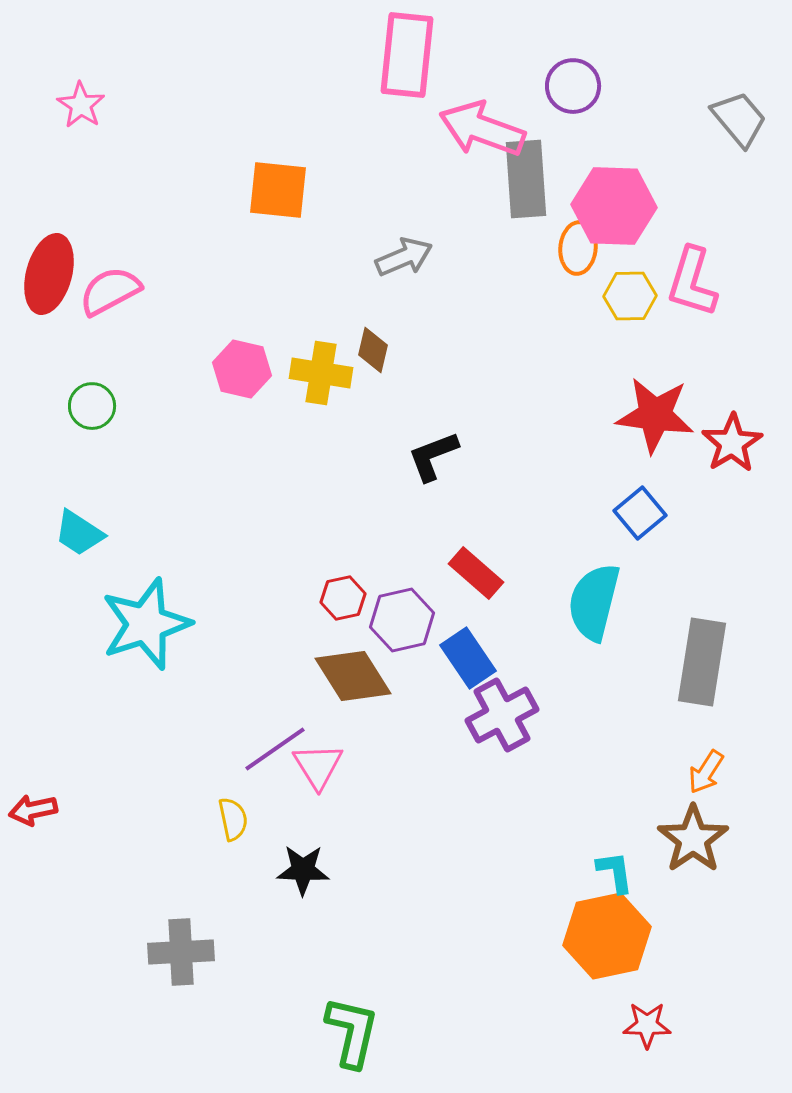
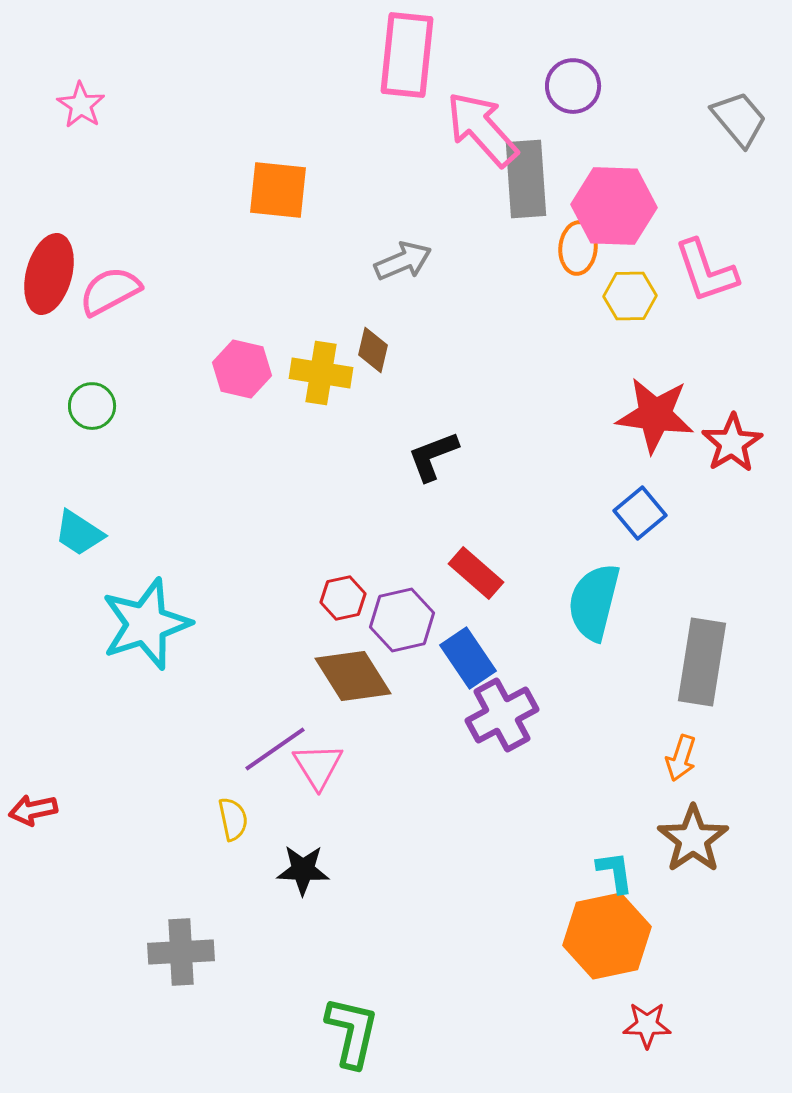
pink arrow at (482, 129): rotated 28 degrees clockwise
gray arrow at (404, 257): moved 1 px left, 4 px down
pink L-shape at (692, 282): moved 14 px right, 11 px up; rotated 36 degrees counterclockwise
orange arrow at (706, 772): moved 25 px left, 14 px up; rotated 15 degrees counterclockwise
